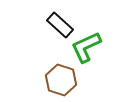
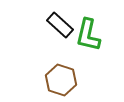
green L-shape: moved 2 px right, 12 px up; rotated 52 degrees counterclockwise
